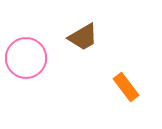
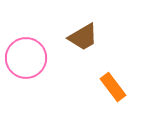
orange rectangle: moved 13 px left
